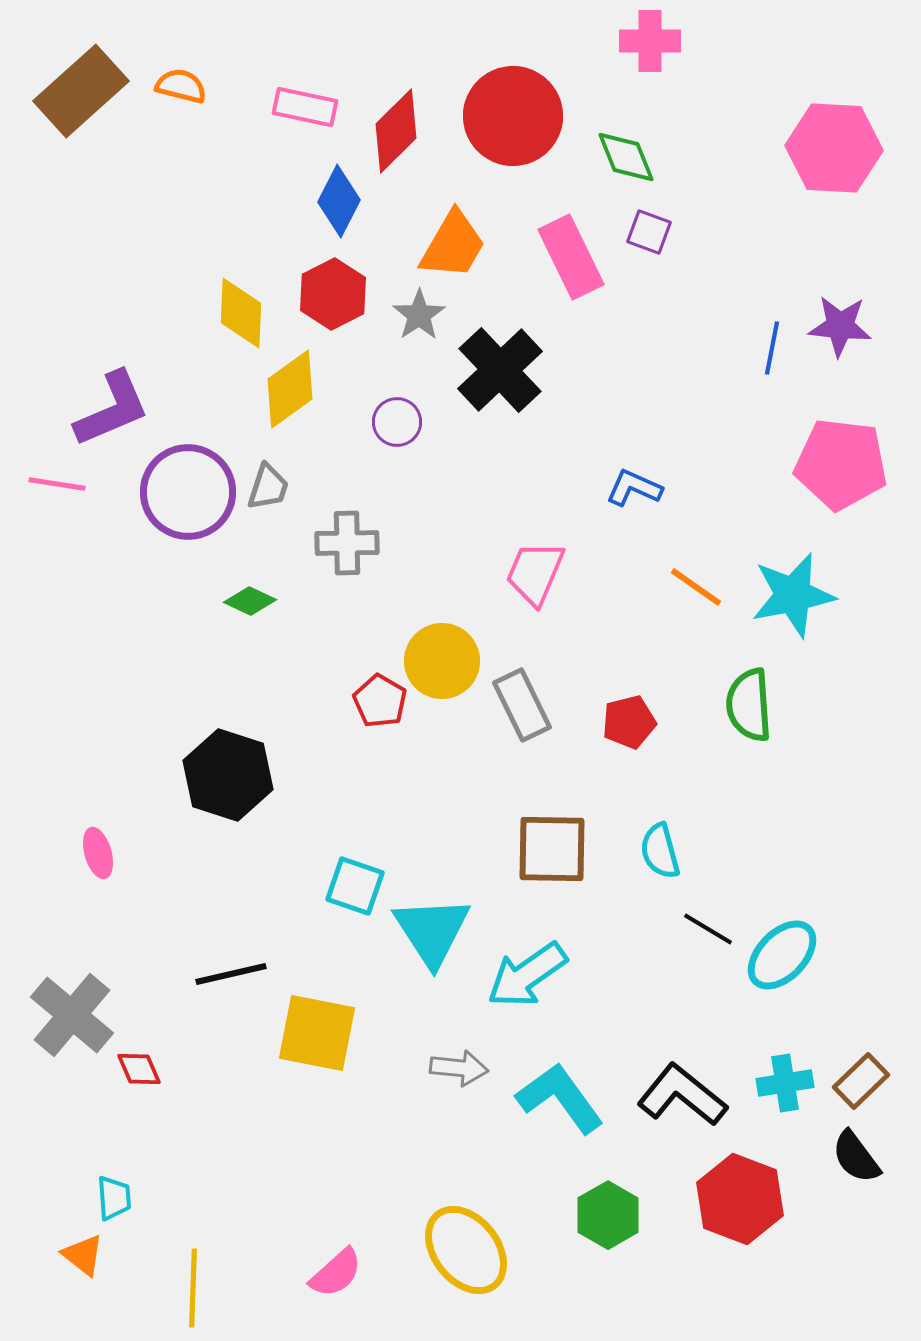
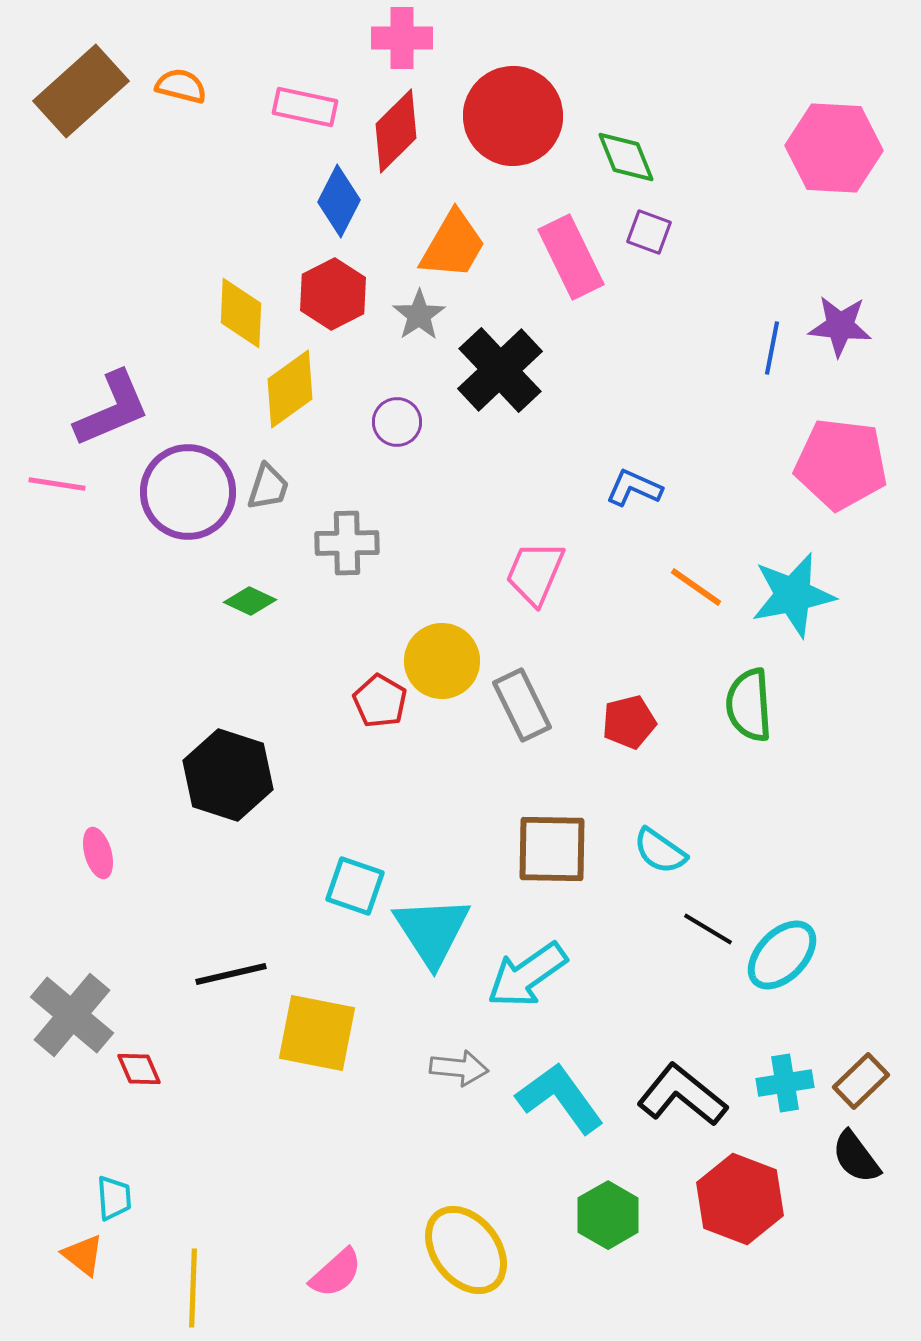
pink cross at (650, 41): moved 248 px left, 3 px up
cyan semicircle at (660, 851): rotated 40 degrees counterclockwise
